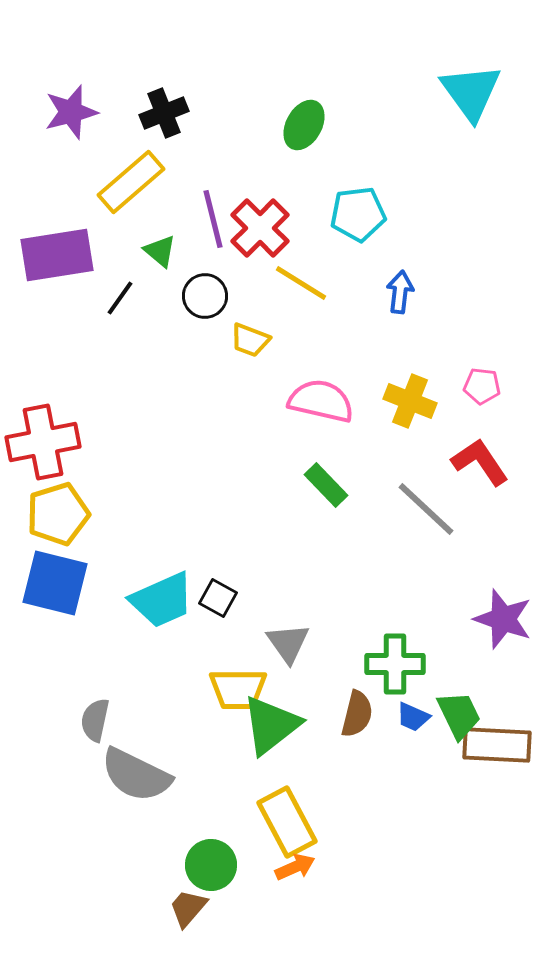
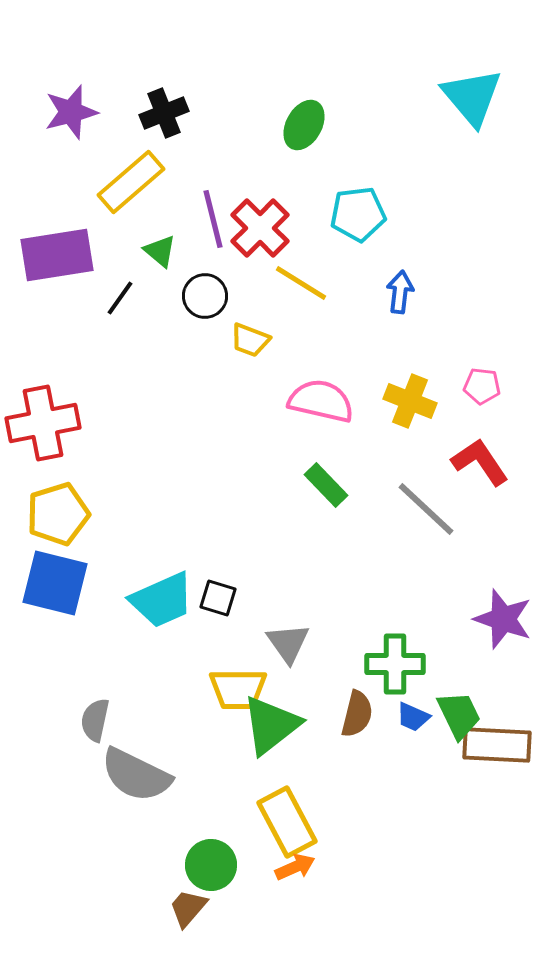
cyan triangle at (471, 92): moved 1 px right, 5 px down; rotated 4 degrees counterclockwise
red cross at (43, 442): moved 19 px up
black square at (218, 598): rotated 12 degrees counterclockwise
